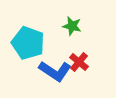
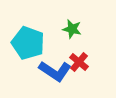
green star: moved 3 px down
